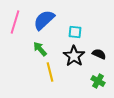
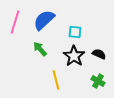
yellow line: moved 6 px right, 8 px down
